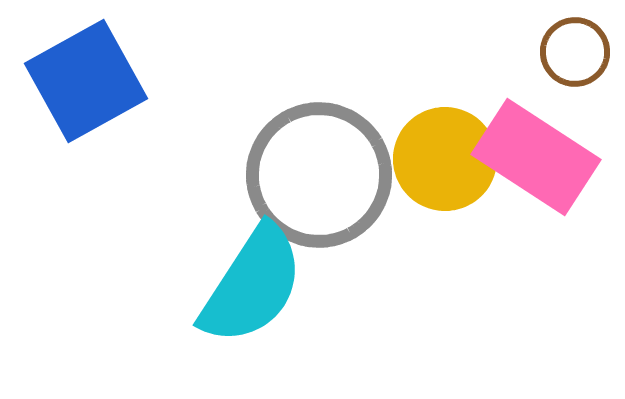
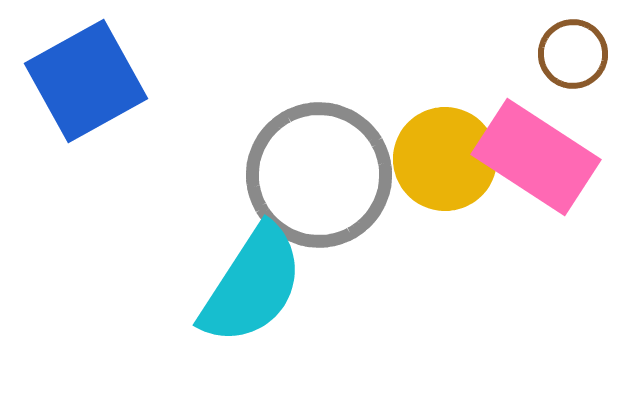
brown circle: moved 2 px left, 2 px down
